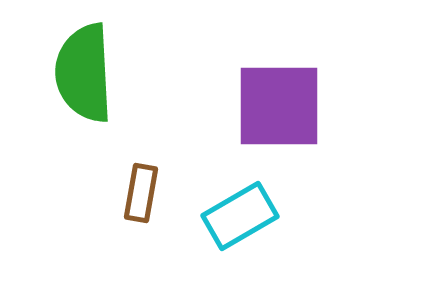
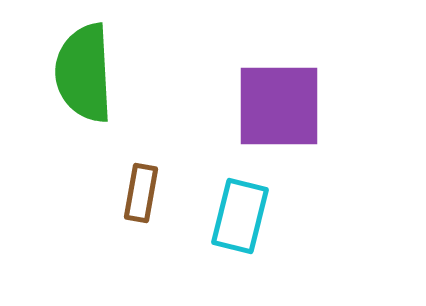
cyan rectangle: rotated 46 degrees counterclockwise
